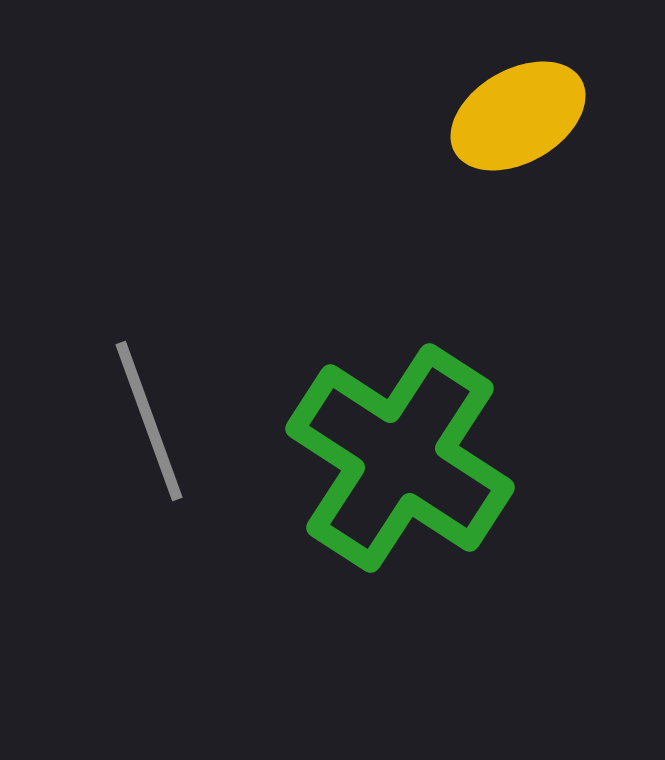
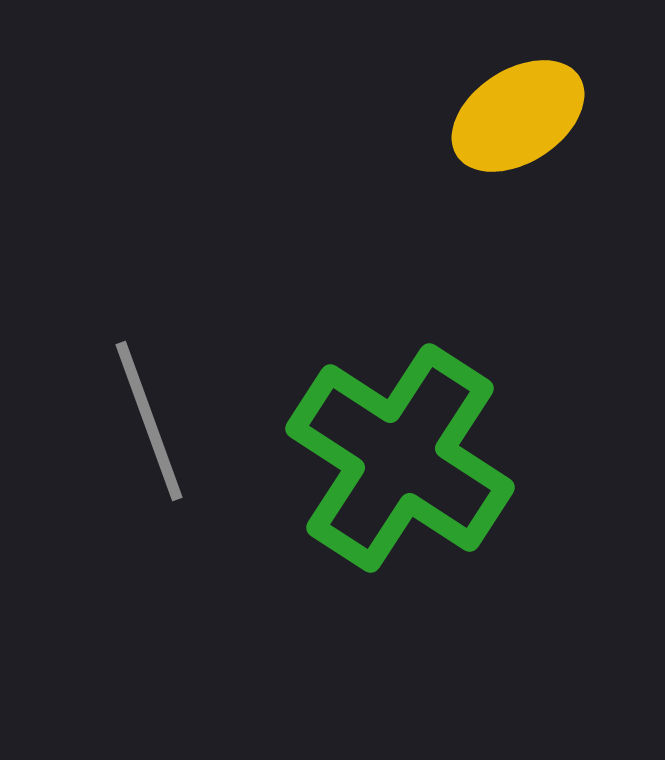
yellow ellipse: rotated 3 degrees counterclockwise
